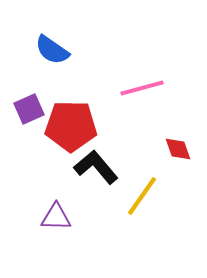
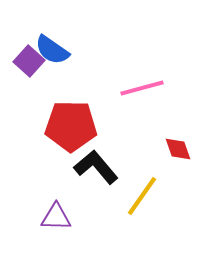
purple square: moved 48 px up; rotated 24 degrees counterclockwise
